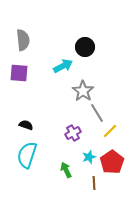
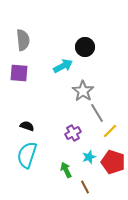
black semicircle: moved 1 px right, 1 px down
red pentagon: moved 1 px right; rotated 20 degrees counterclockwise
brown line: moved 9 px left, 4 px down; rotated 24 degrees counterclockwise
